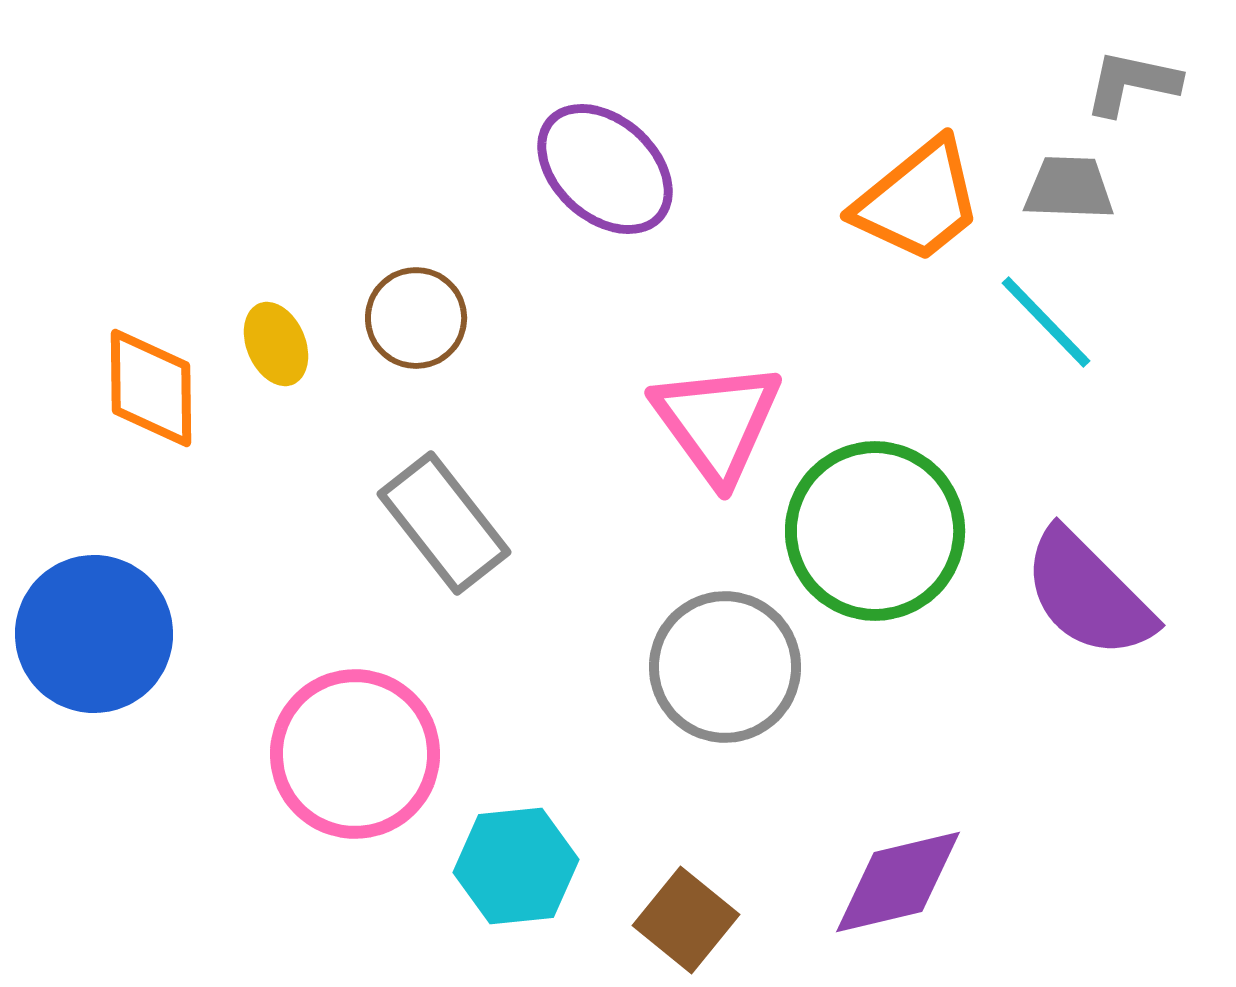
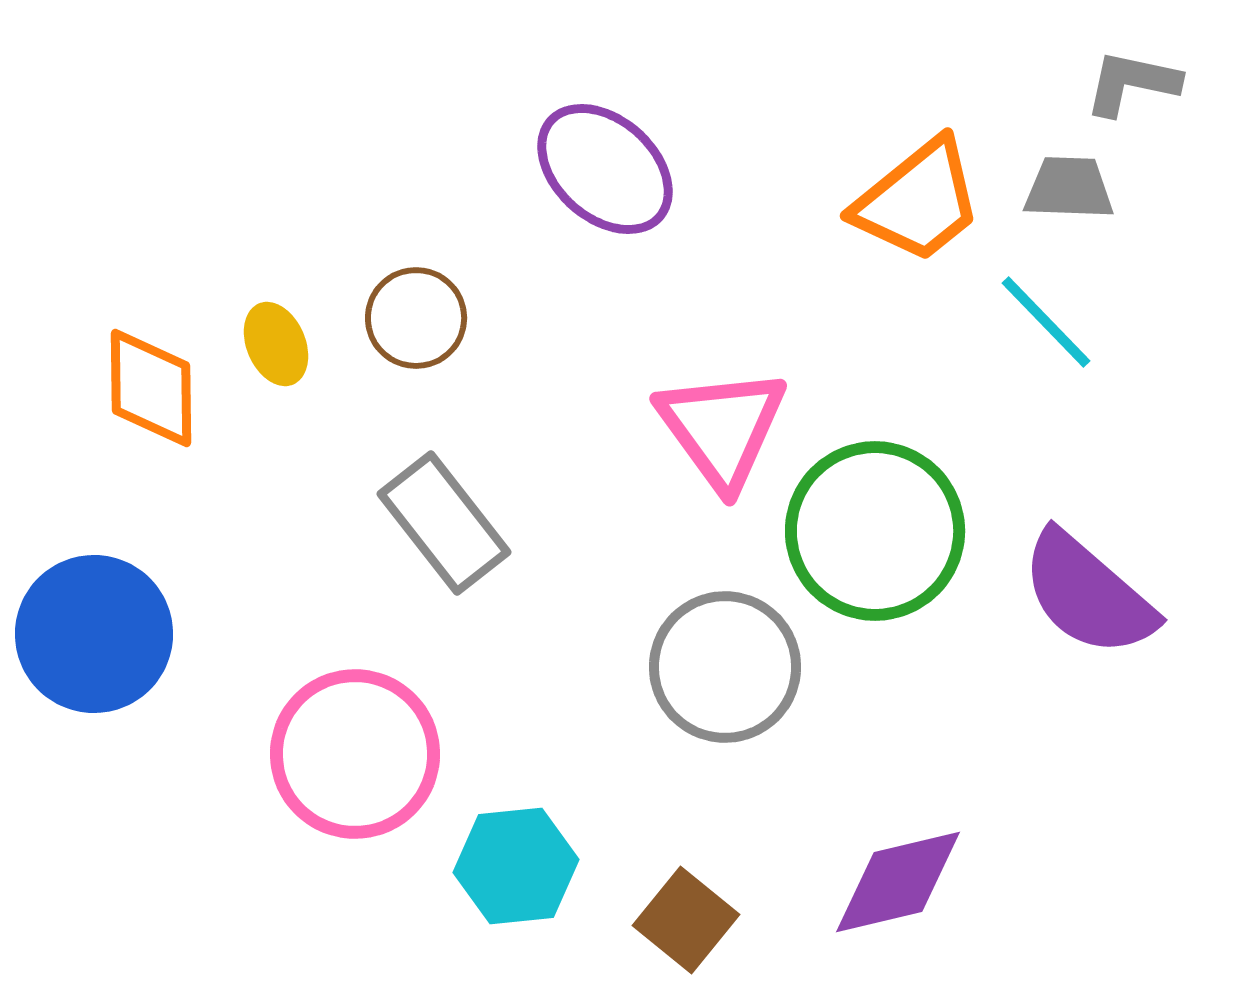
pink triangle: moved 5 px right, 6 px down
purple semicircle: rotated 4 degrees counterclockwise
